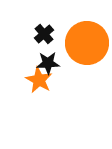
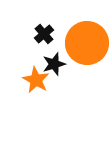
black star: moved 6 px right, 1 px down; rotated 15 degrees counterclockwise
orange star: moved 3 px left
